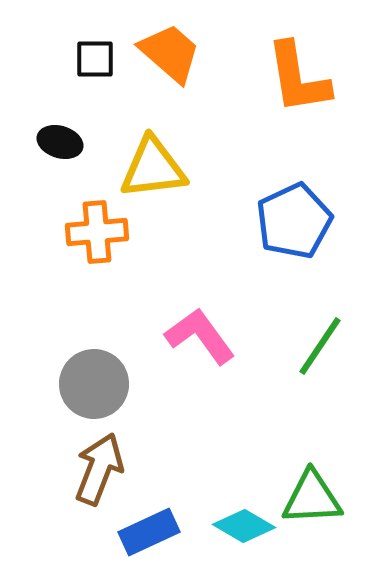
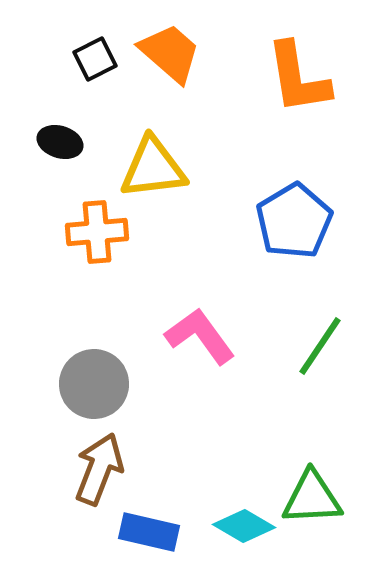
black square: rotated 27 degrees counterclockwise
blue pentagon: rotated 6 degrees counterclockwise
blue rectangle: rotated 38 degrees clockwise
